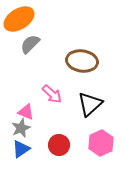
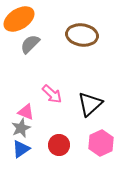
brown ellipse: moved 26 px up
